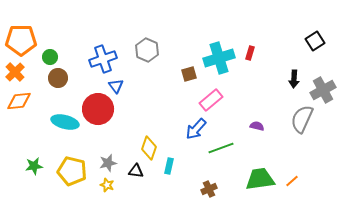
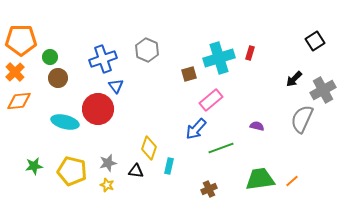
black arrow: rotated 42 degrees clockwise
